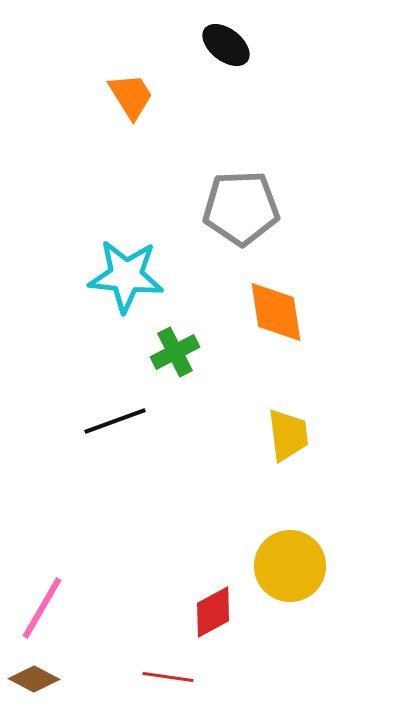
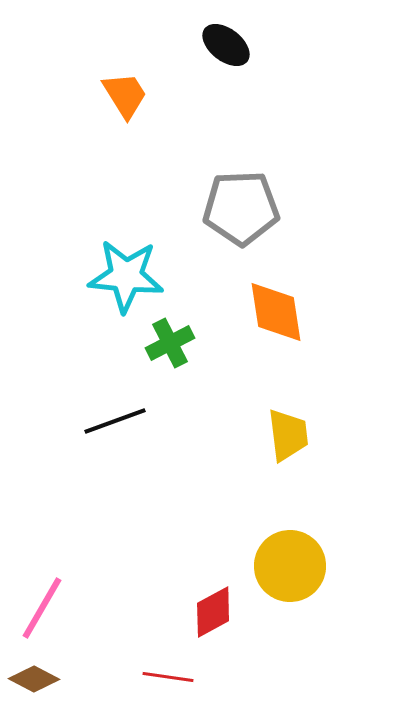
orange trapezoid: moved 6 px left, 1 px up
green cross: moved 5 px left, 9 px up
